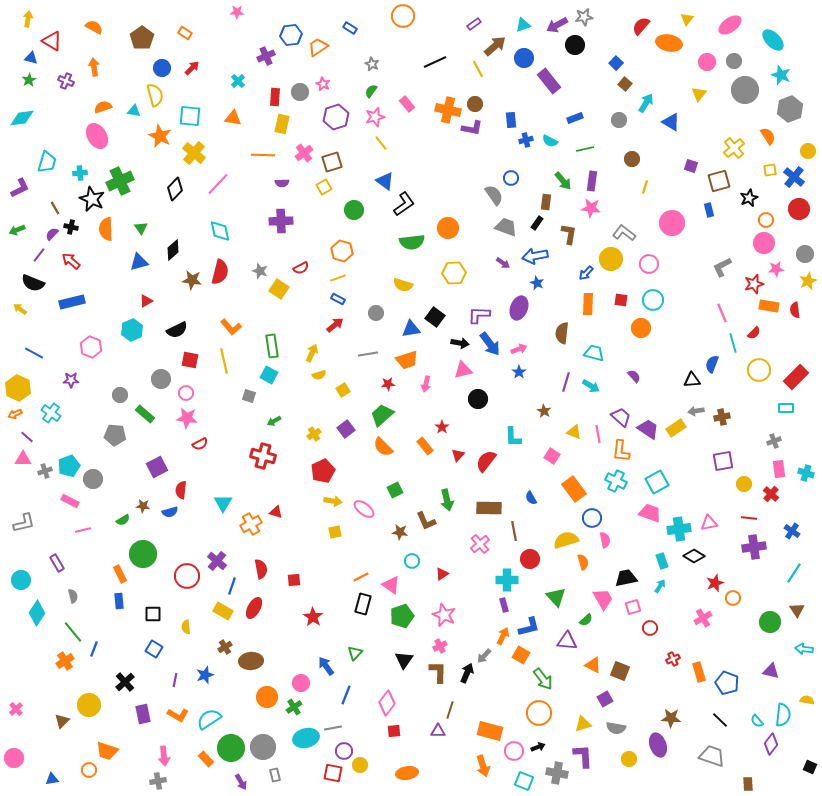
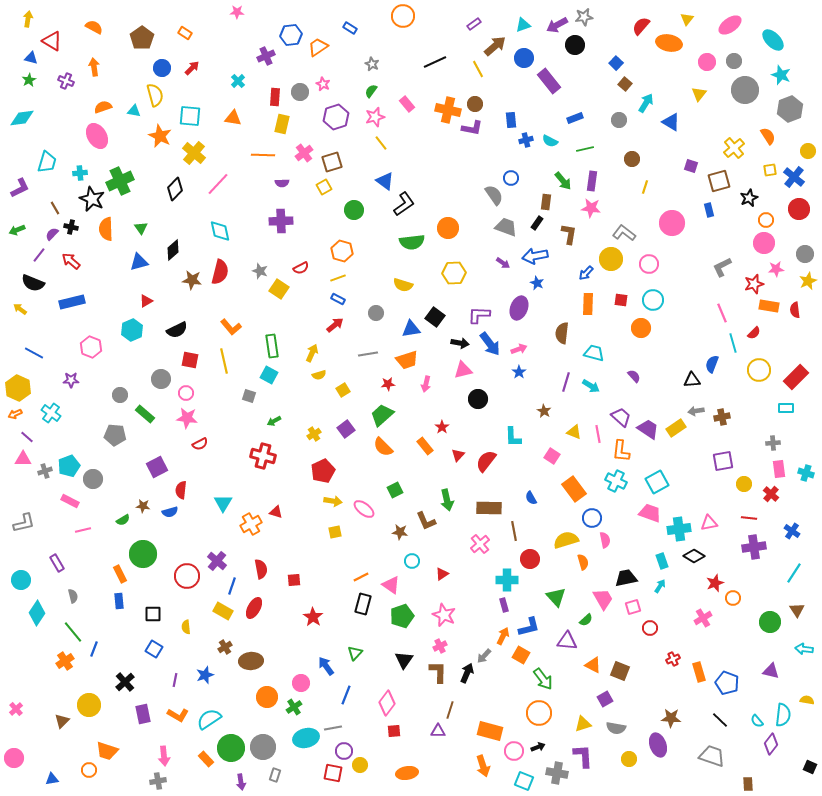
gray cross at (774, 441): moved 1 px left, 2 px down; rotated 16 degrees clockwise
gray rectangle at (275, 775): rotated 32 degrees clockwise
purple arrow at (241, 782): rotated 21 degrees clockwise
